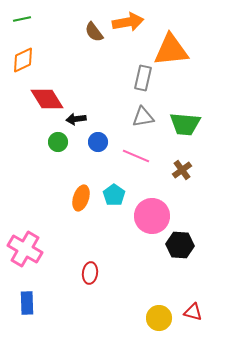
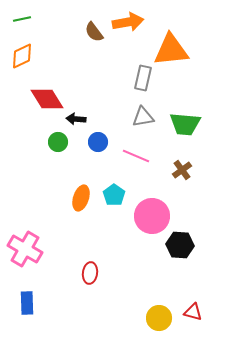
orange diamond: moved 1 px left, 4 px up
black arrow: rotated 12 degrees clockwise
